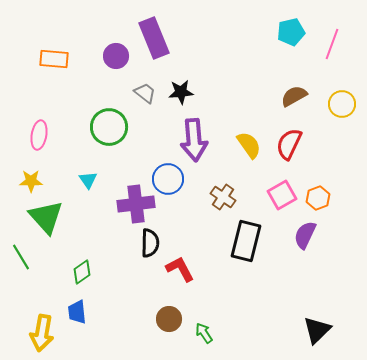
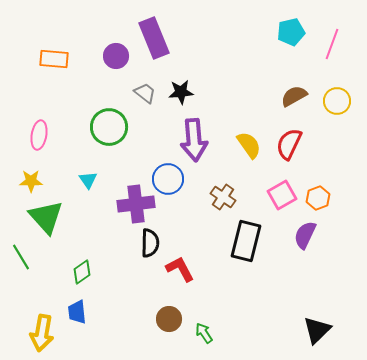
yellow circle: moved 5 px left, 3 px up
